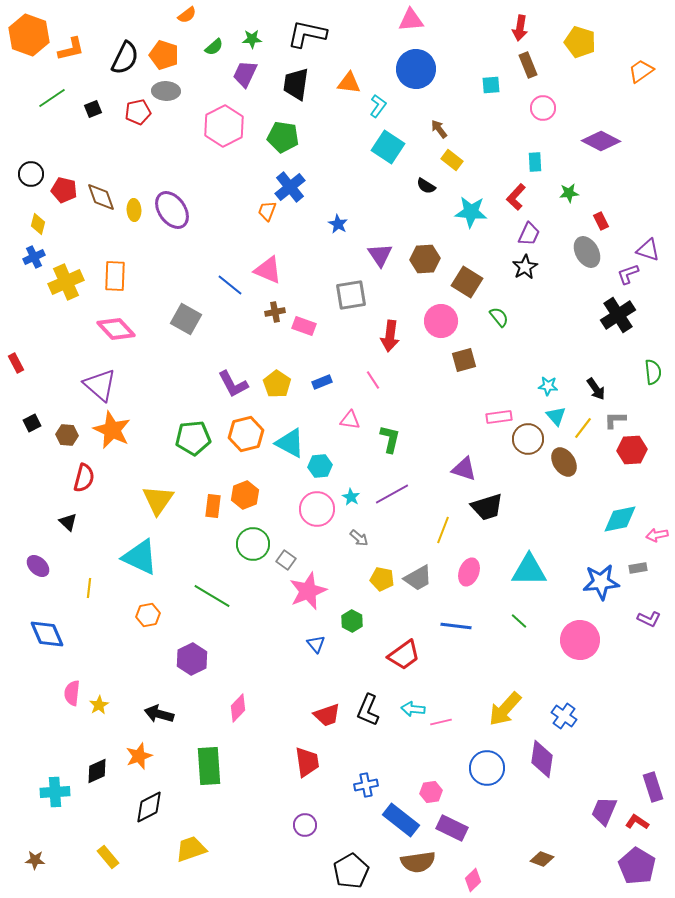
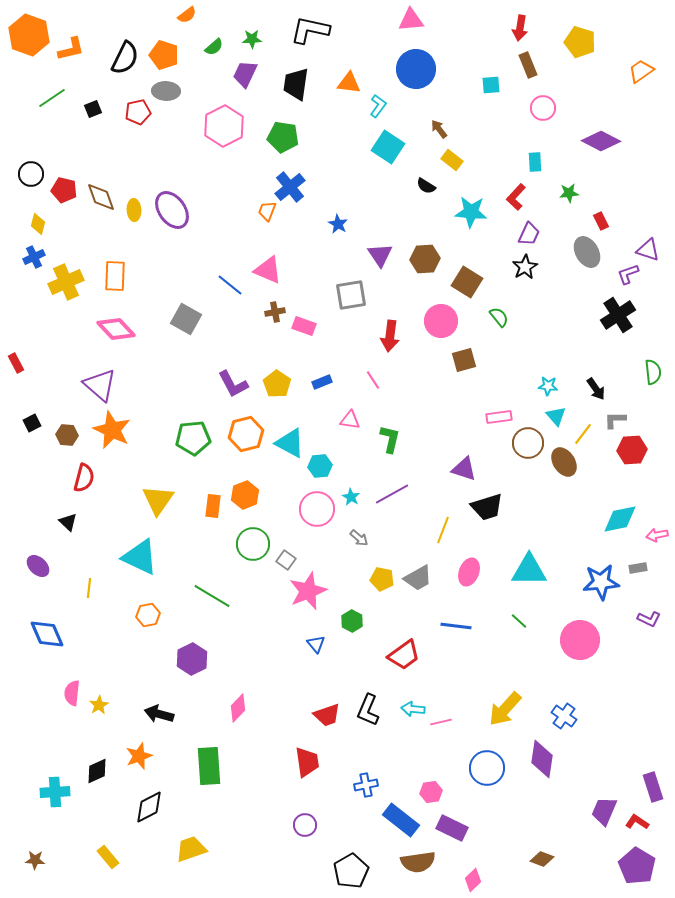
black L-shape at (307, 34): moved 3 px right, 4 px up
yellow line at (583, 428): moved 6 px down
brown circle at (528, 439): moved 4 px down
